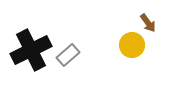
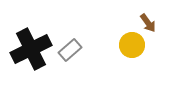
black cross: moved 1 px up
gray rectangle: moved 2 px right, 5 px up
